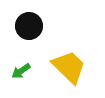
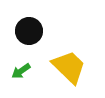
black circle: moved 5 px down
